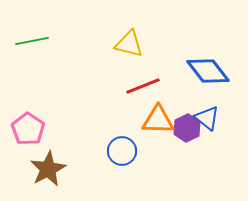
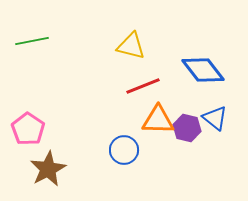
yellow triangle: moved 2 px right, 2 px down
blue diamond: moved 5 px left, 1 px up
blue triangle: moved 8 px right
purple hexagon: rotated 20 degrees counterclockwise
blue circle: moved 2 px right, 1 px up
